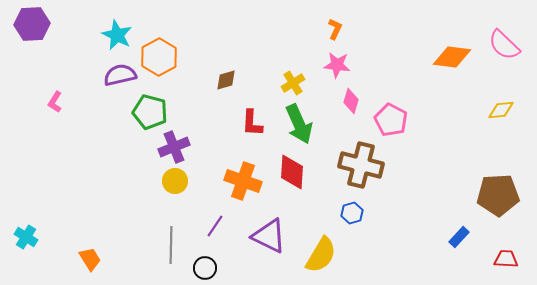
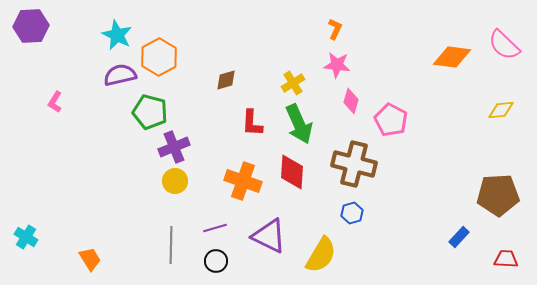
purple hexagon: moved 1 px left, 2 px down
brown cross: moved 7 px left, 1 px up
purple line: moved 2 px down; rotated 40 degrees clockwise
black circle: moved 11 px right, 7 px up
